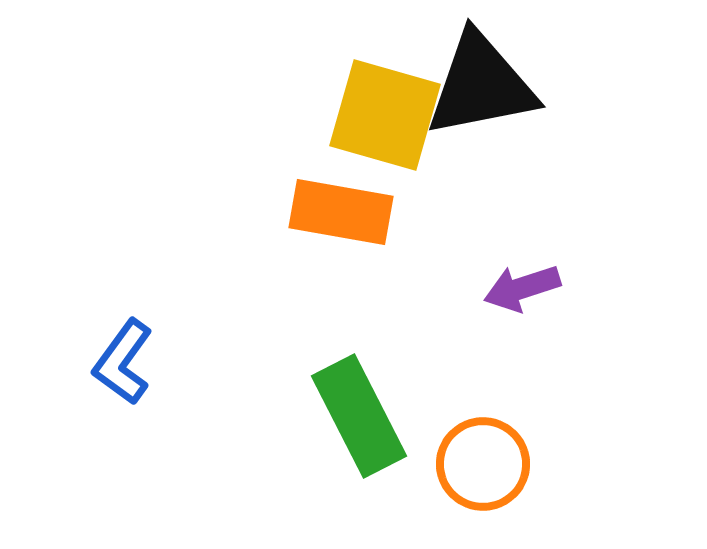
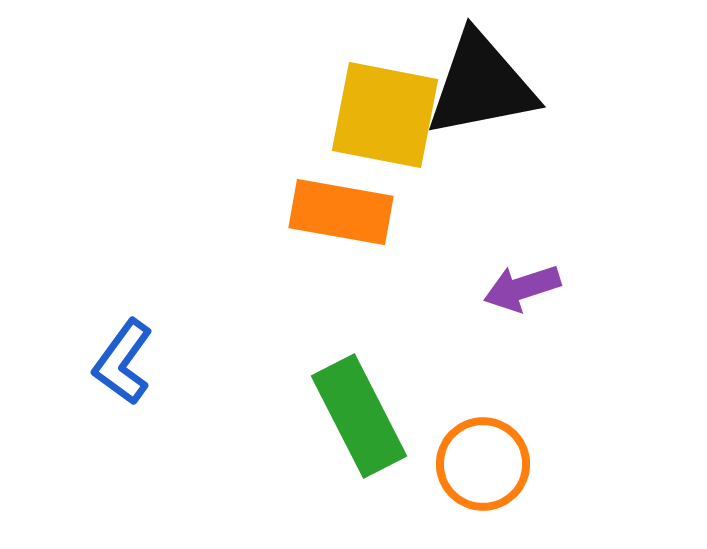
yellow square: rotated 5 degrees counterclockwise
